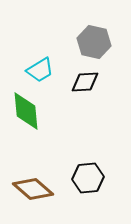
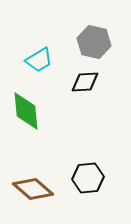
cyan trapezoid: moved 1 px left, 10 px up
